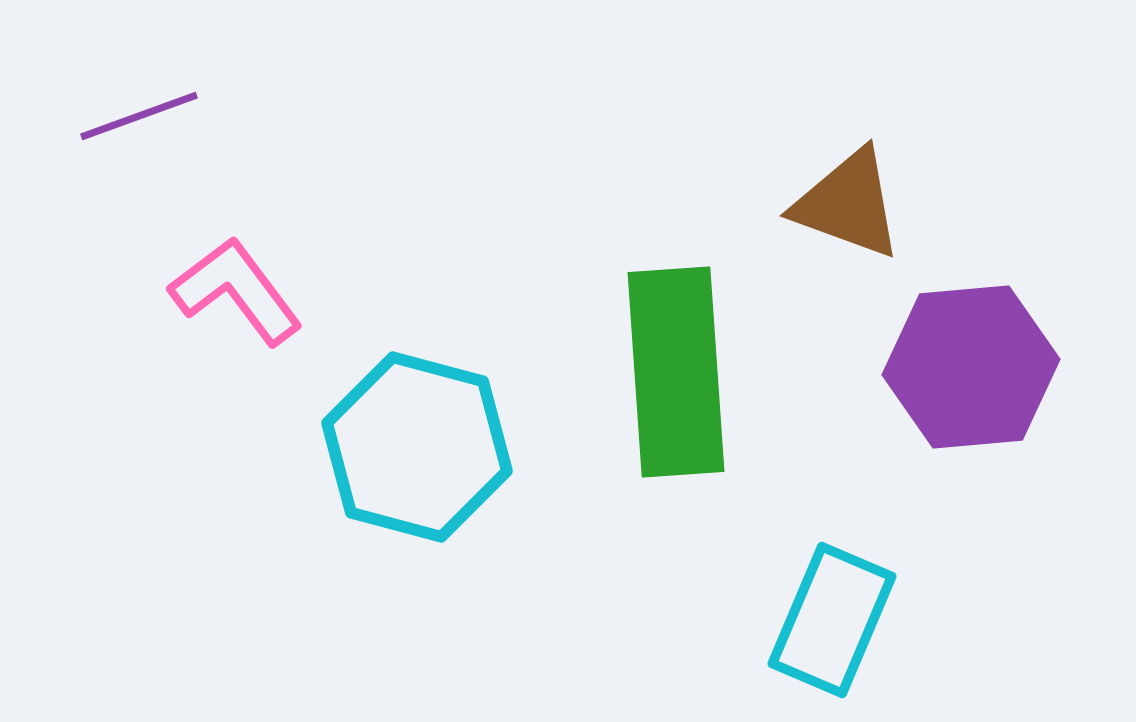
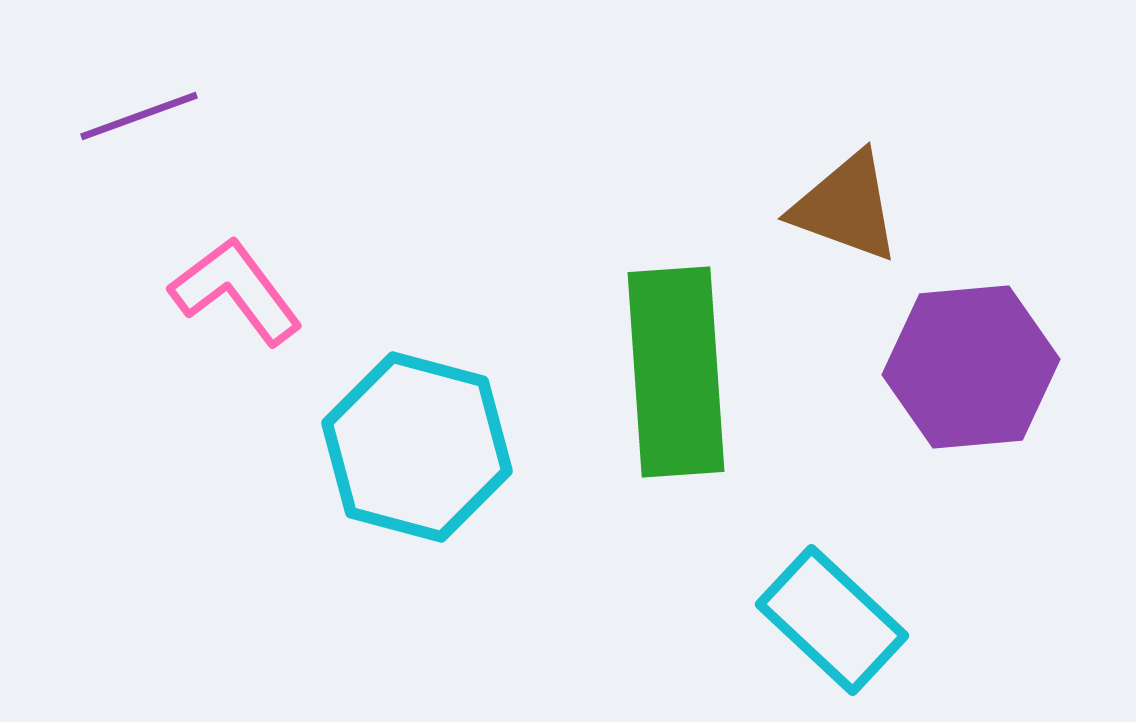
brown triangle: moved 2 px left, 3 px down
cyan rectangle: rotated 70 degrees counterclockwise
